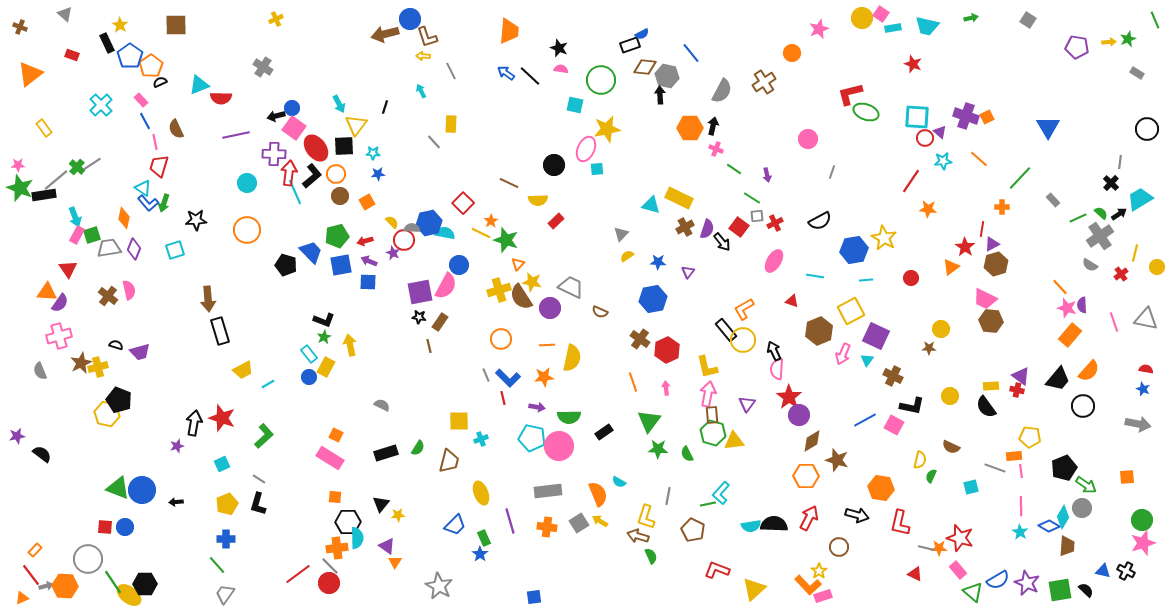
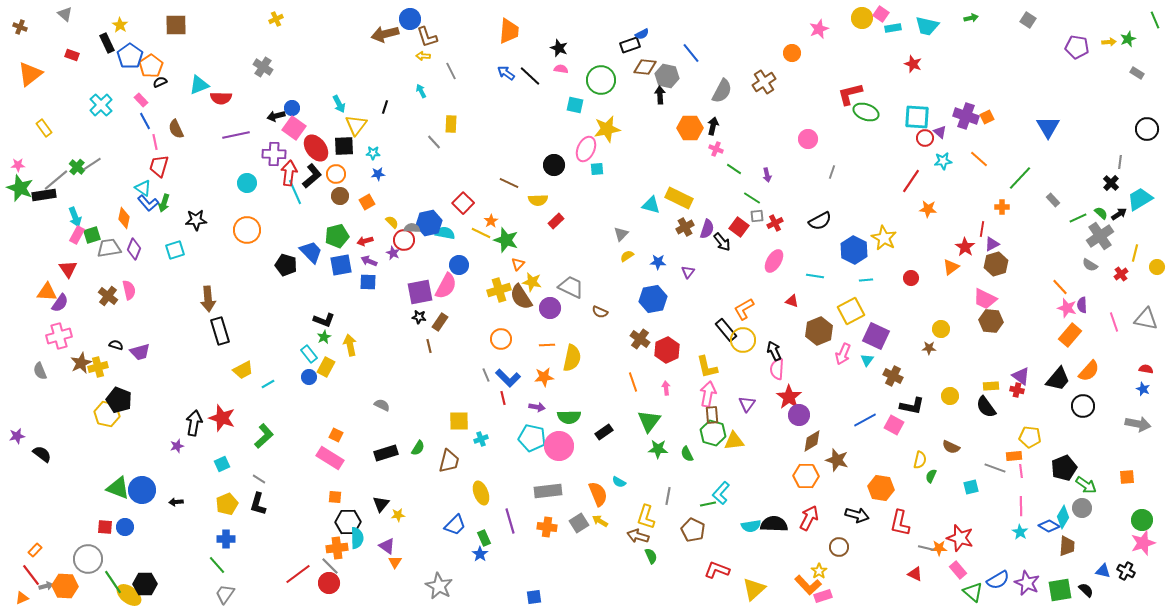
blue hexagon at (854, 250): rotated 24 degrees counterclockwise
